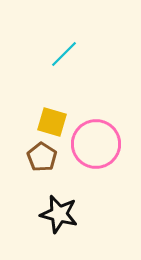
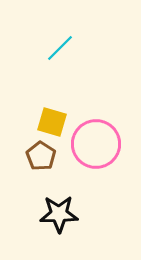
cyan line: moved 4 px left, 6 px up
brown pentagon: moved 1 px left, 1 px up
black star: rotated 15 degrees counterclockwise
